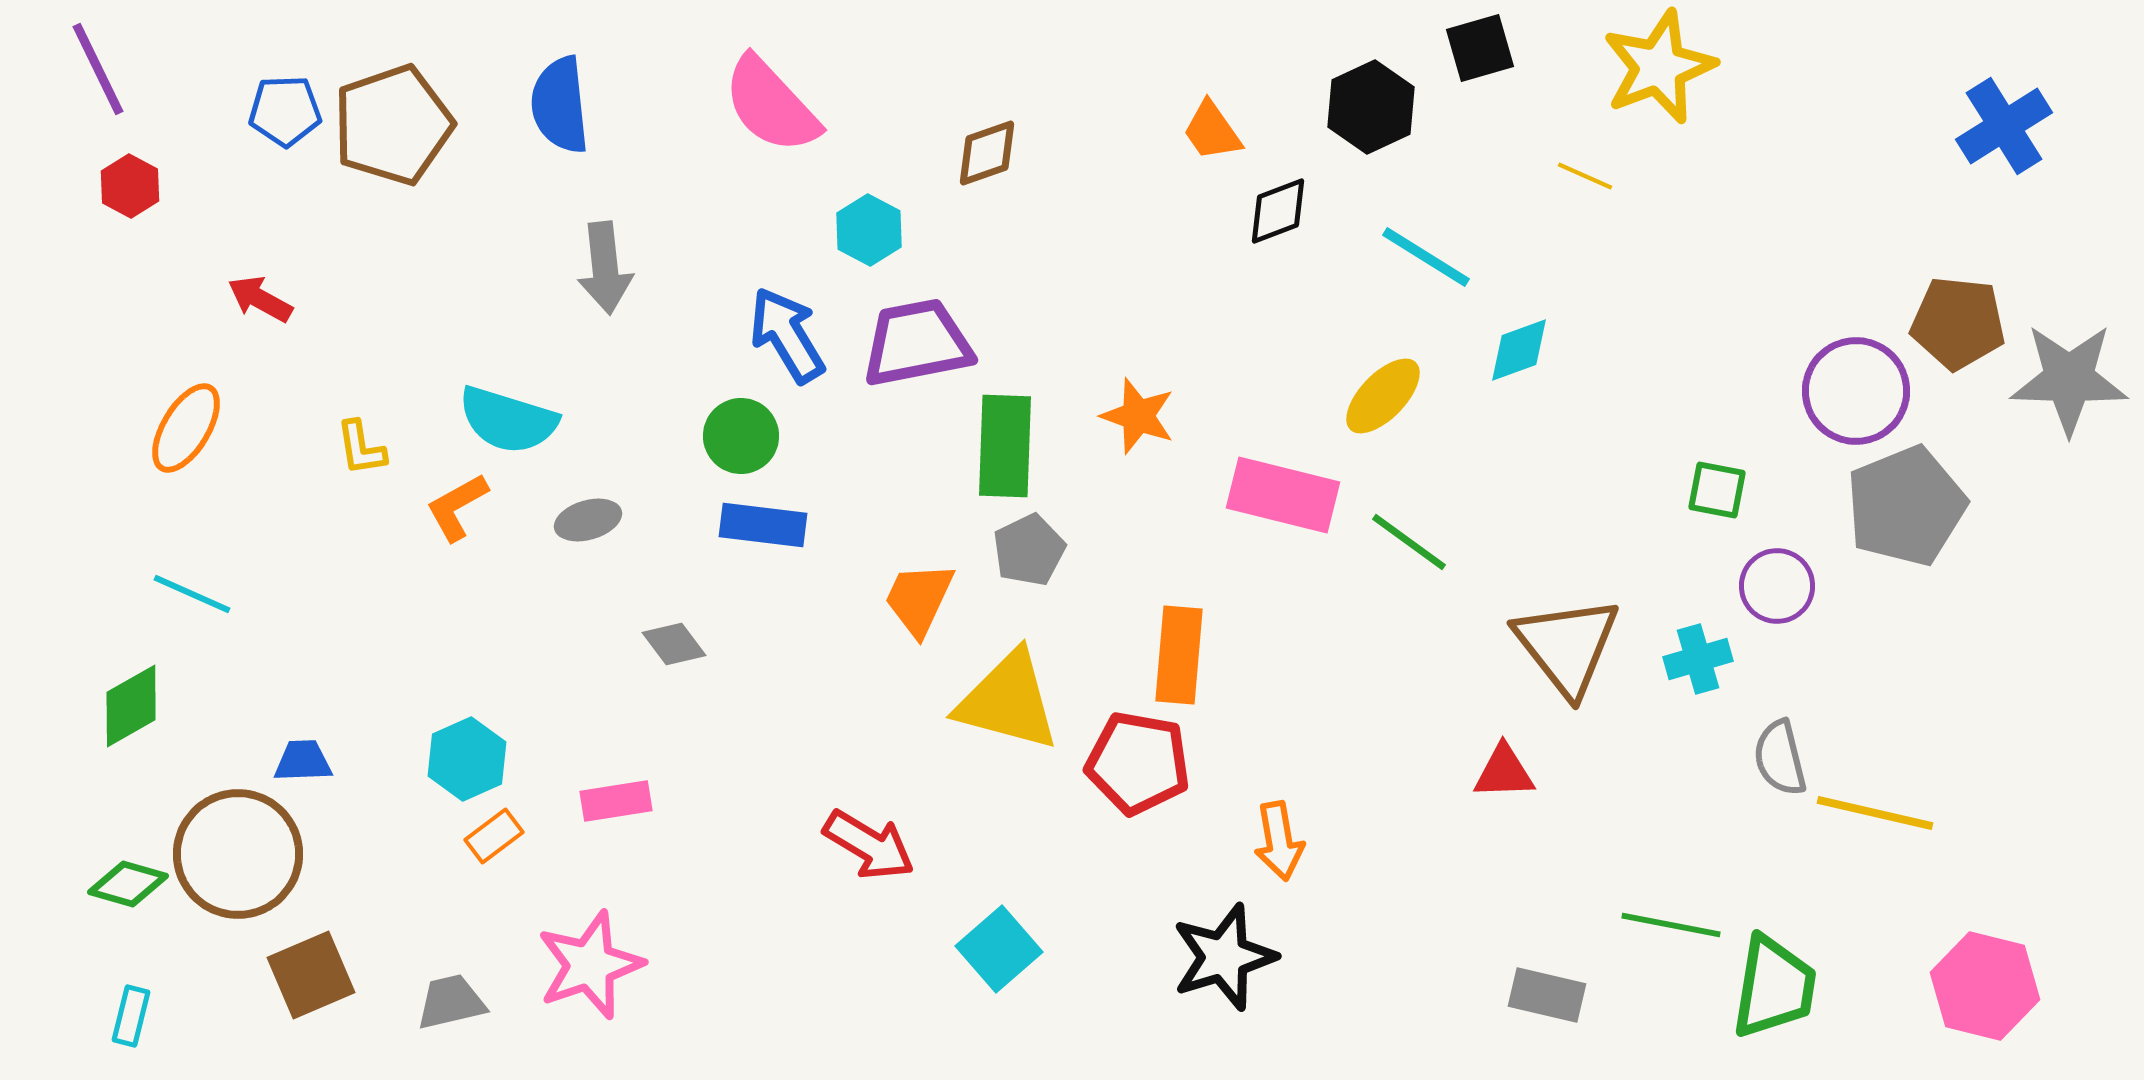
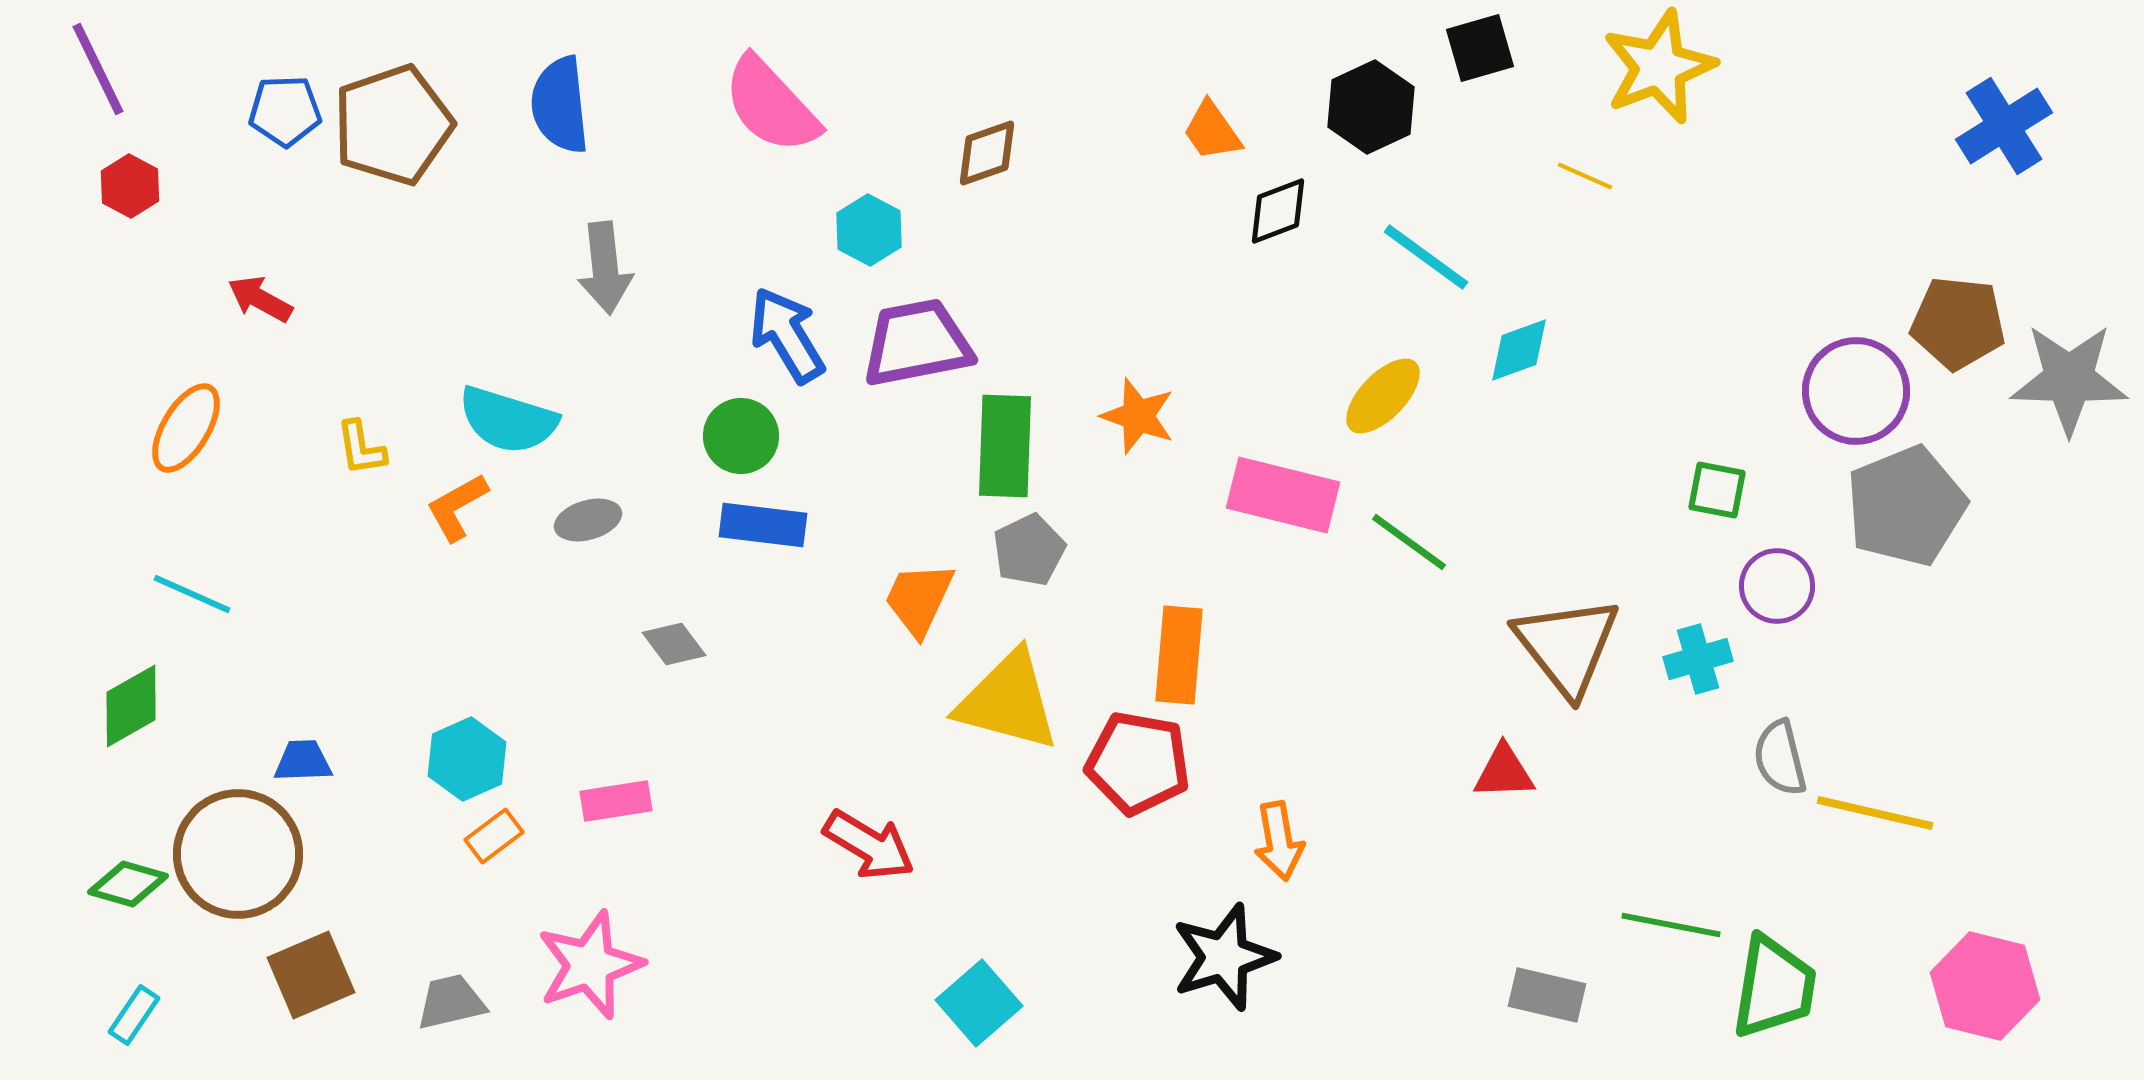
cyan line at (1426, 257): rotated 4 degrees clockwise
cyan square at (999, 949): moved 20 px left, 54 px down
cyan rectangle at (131, 1016): moved 3 px right, 1 px up; rotated 20 degrees clockwise
